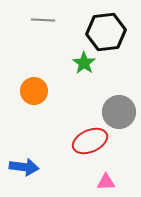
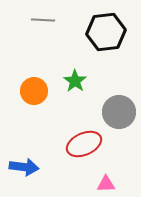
green star: moved 9 px left, 18 px down
red ellipse: moved 6 px left, 3 px down
pink triangle: moved 2 px down
